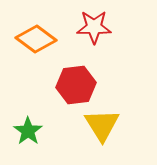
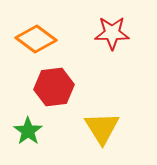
red star: moved 18 px right, 6 px down
red hexagon: moved 22 px left, 2 px down
yellow triangle: moved 3 px down
